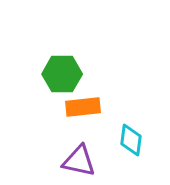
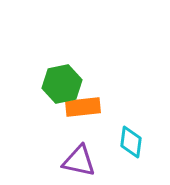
green hexagon: moved 10 px down; rotated 12 degrees counterclockwise
cyan diamond: moved 2 px down
